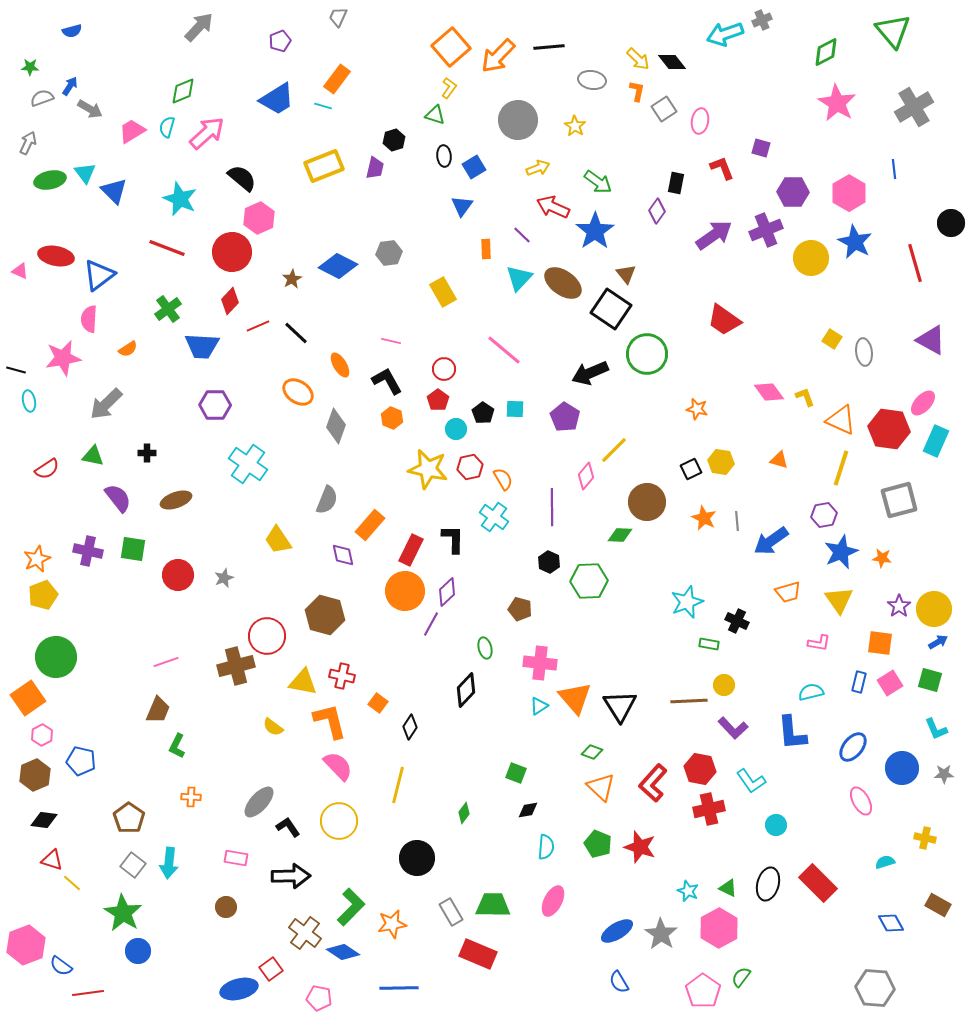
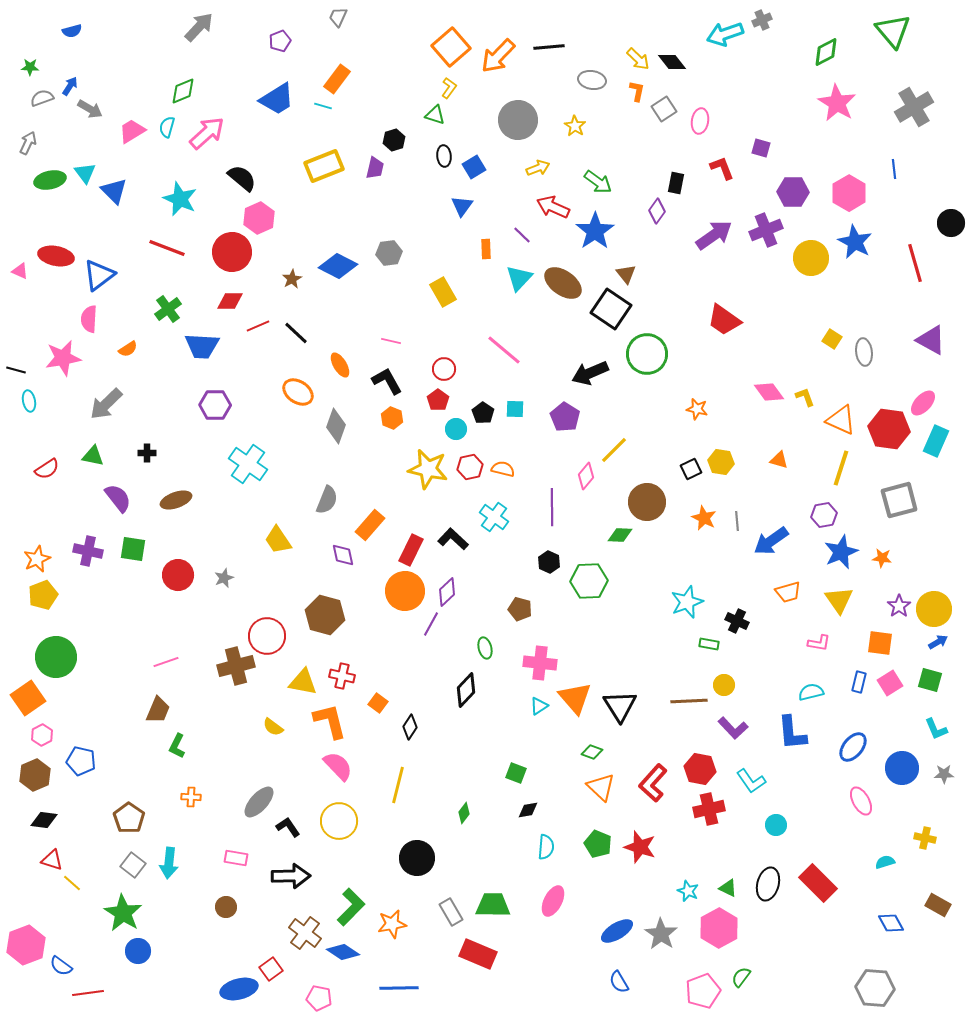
red diamond at (230, 301): rotated 48 degrees clockwise
orange semicircle at (503, 479): moved 10 px up; rotated 45 degrees counterclockwise
black L-shape at (453, 539): rotated 48 degrees counterclockwise
pink pentagon at (703, 991): rotated 16 degrees clockwise
